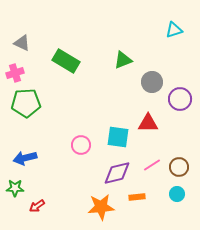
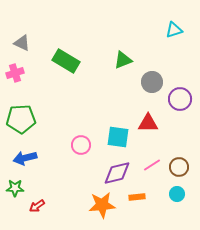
green pentagon: moved 5 px left, 16 px down
orange star: moved 1 px right, 2 px up
